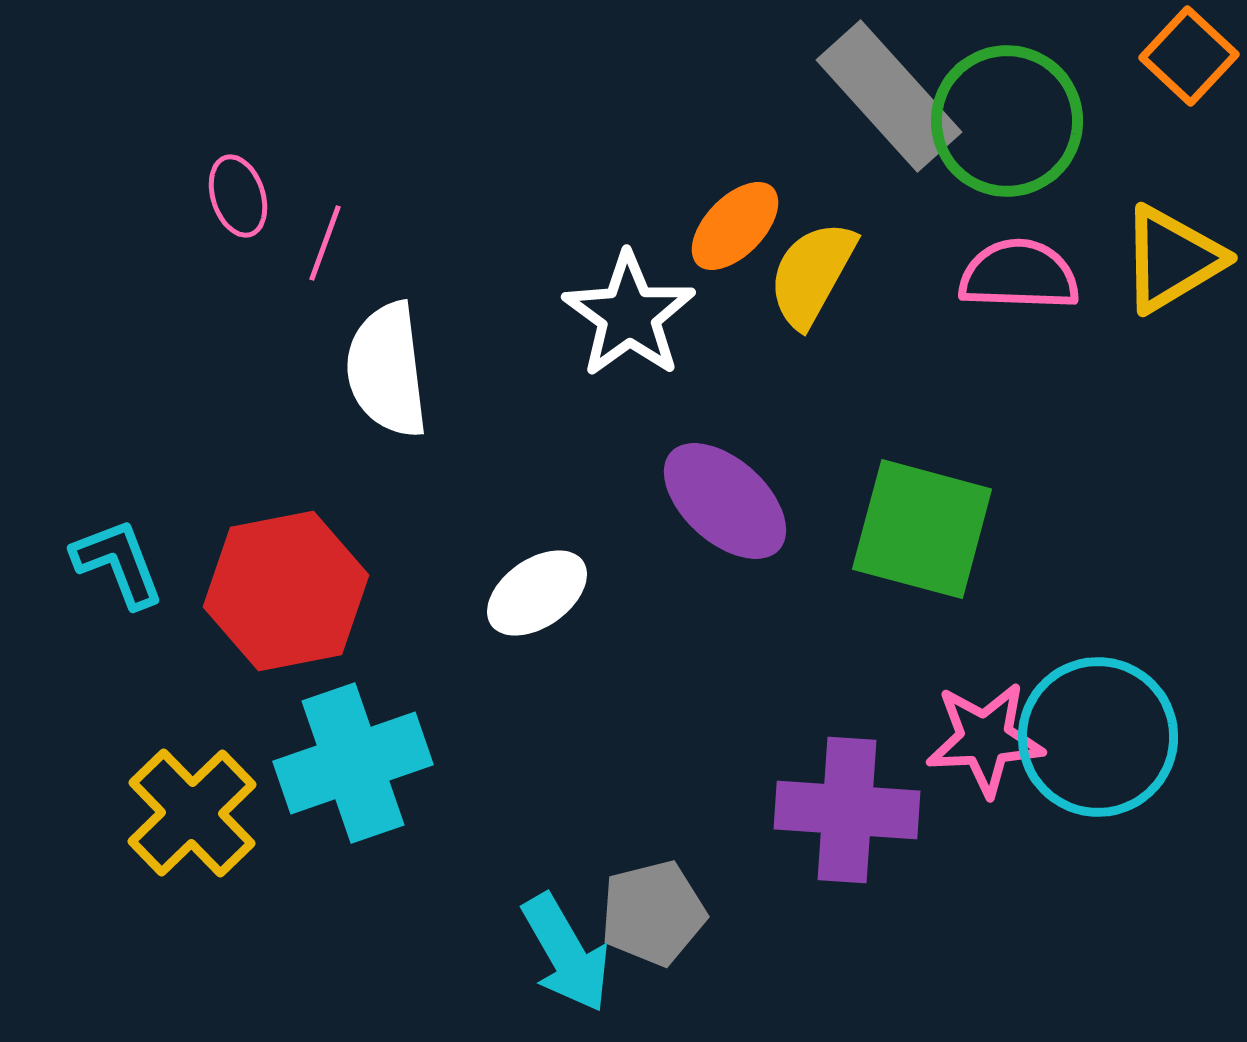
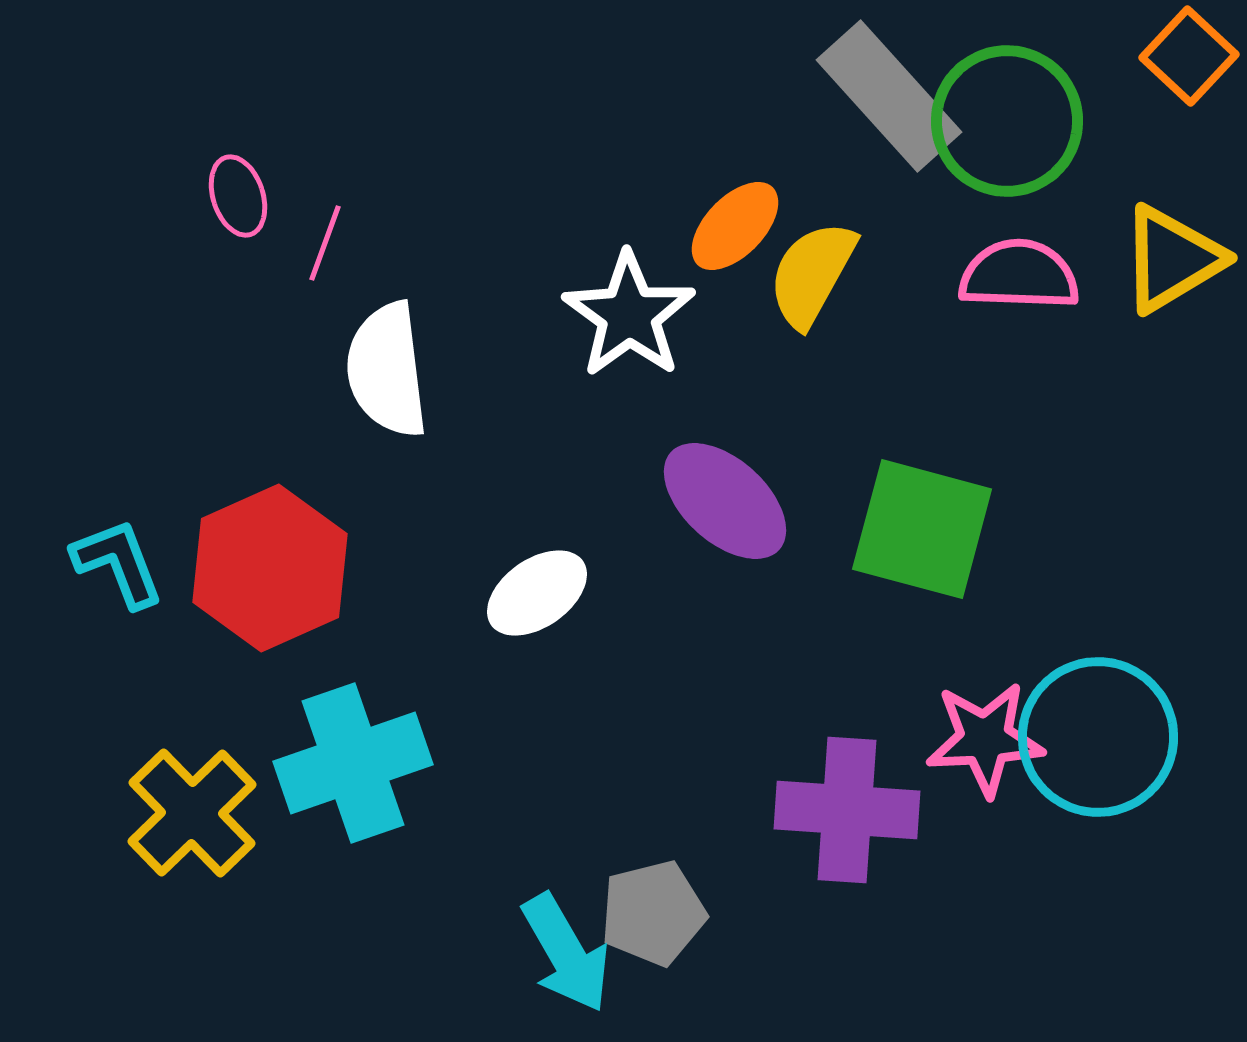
red hexagon: moved 16 px left, 23 px up; rotated 13 degrees counterclockwise
